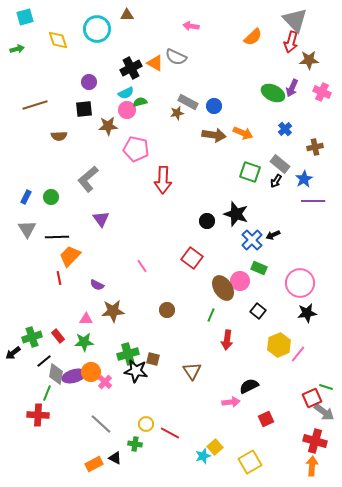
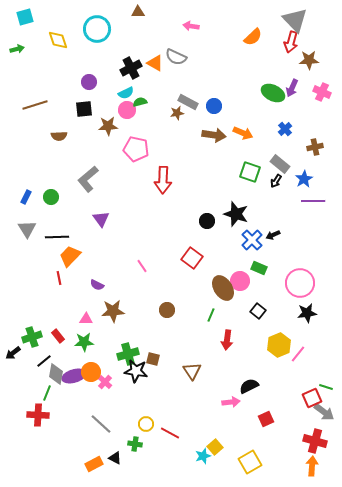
brown triangle at (127, 15): moved 11 px right, 3 px up
